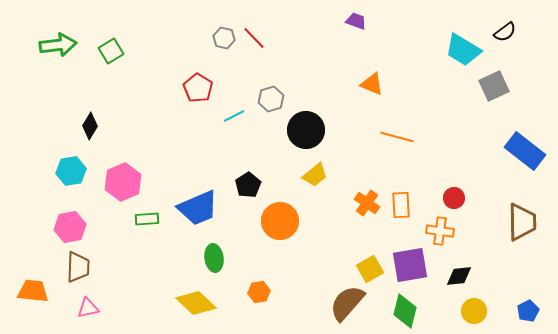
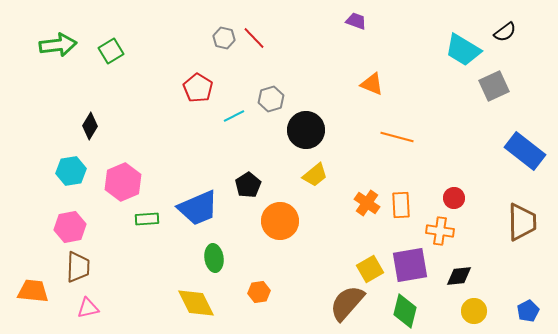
yellow diamond at (196, 303): rotated 21 degrees clockwise
